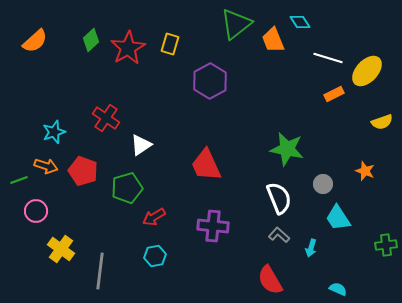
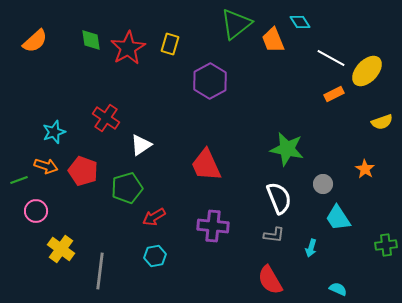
green diamond: rotated 55 degrees counterclockwise
white line: moved 3 px right; rotated 12 degrees clockwise
orange star: moved 2 px up; rotated 12 degrees clockwise
gray L-shape: moved 5 px left; rotated 145 degrees clockwise
